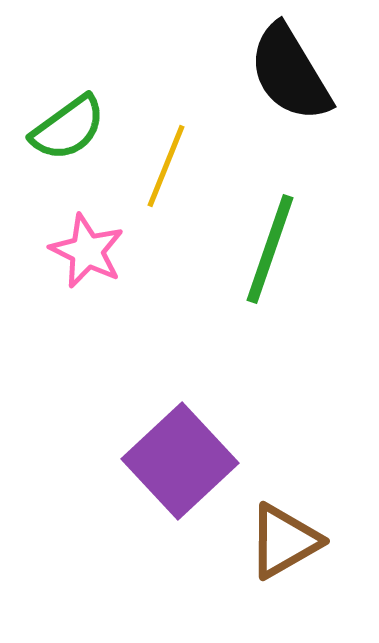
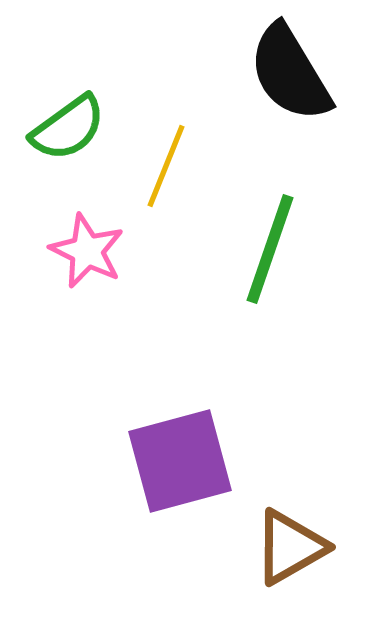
purple square: rotated 28 degrees clockwise
brown triangle: moved 6 px right, 6 px down
